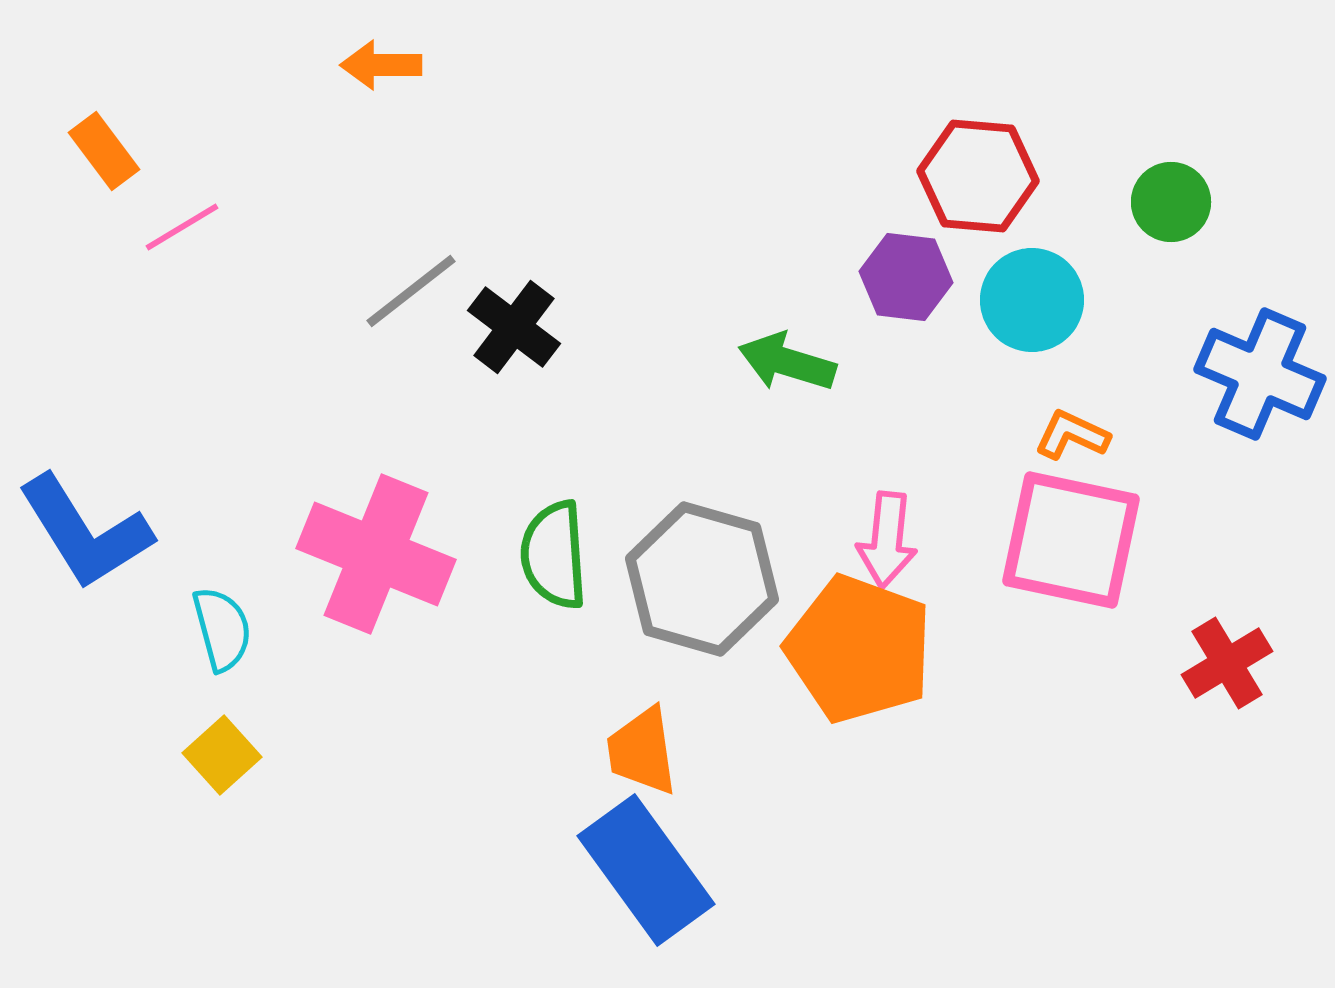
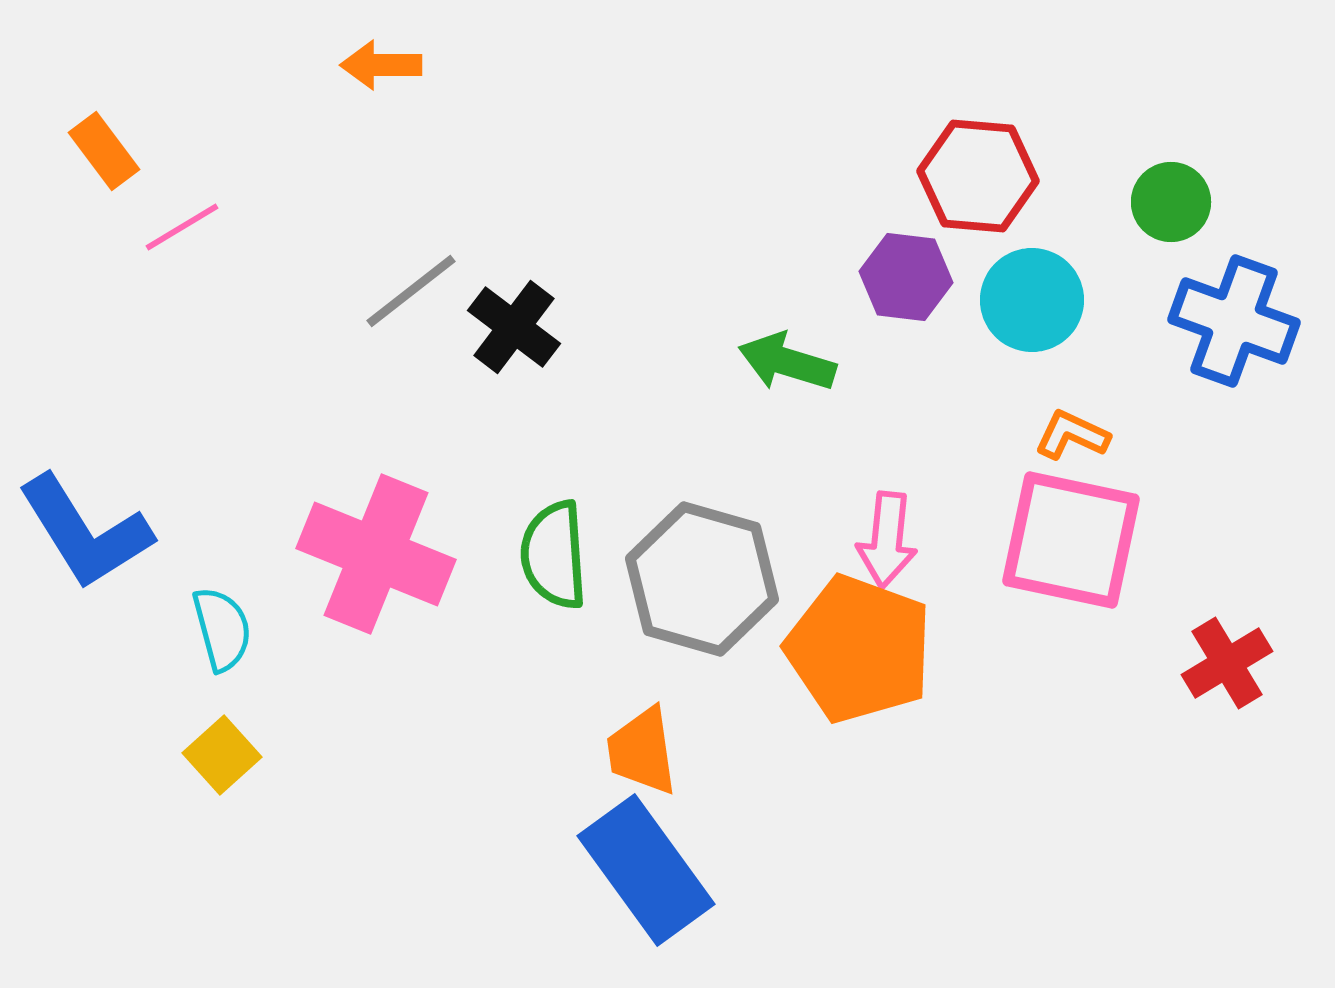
blue cross: moved 26 px left, 53 px up; rotated 3 degrees counterclockwise
